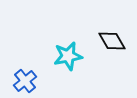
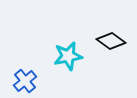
black diamond: moved 1 px left; rotated 24 degrees counterclockwise
